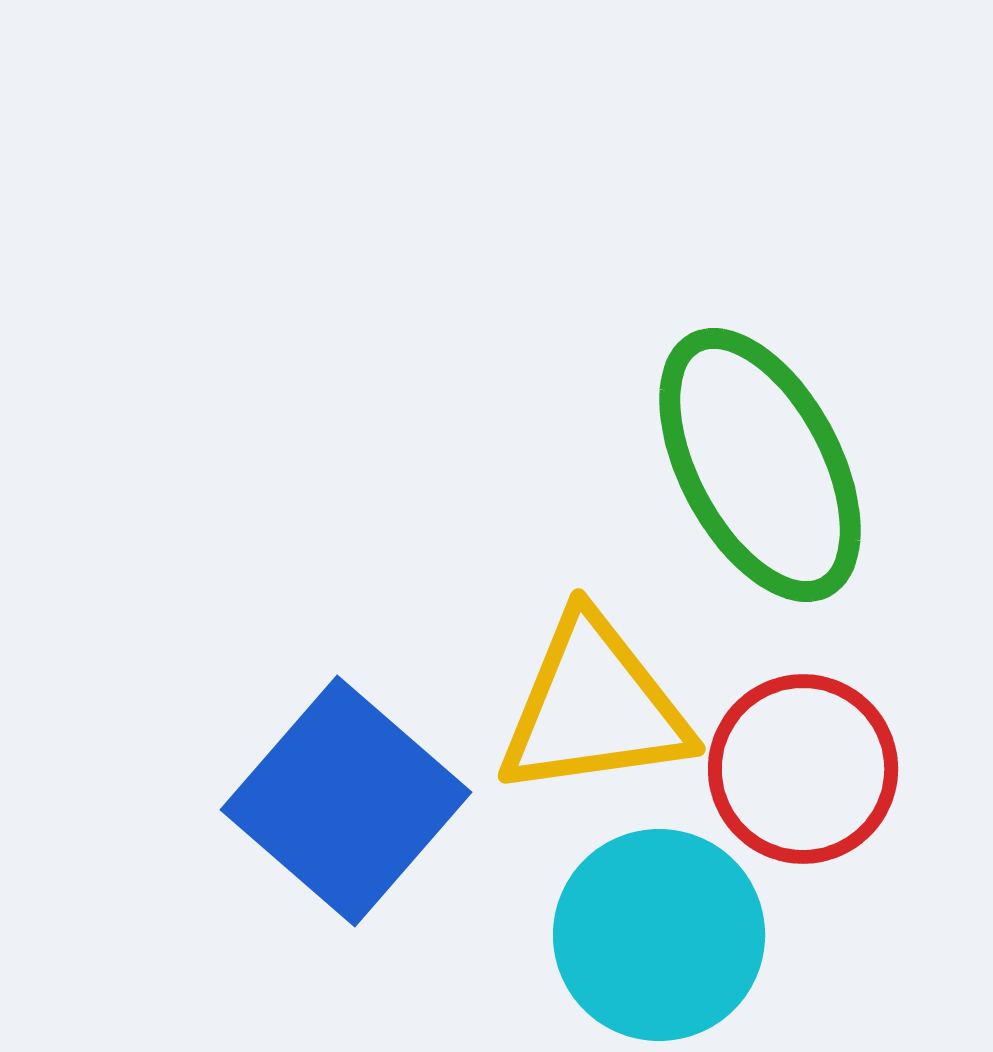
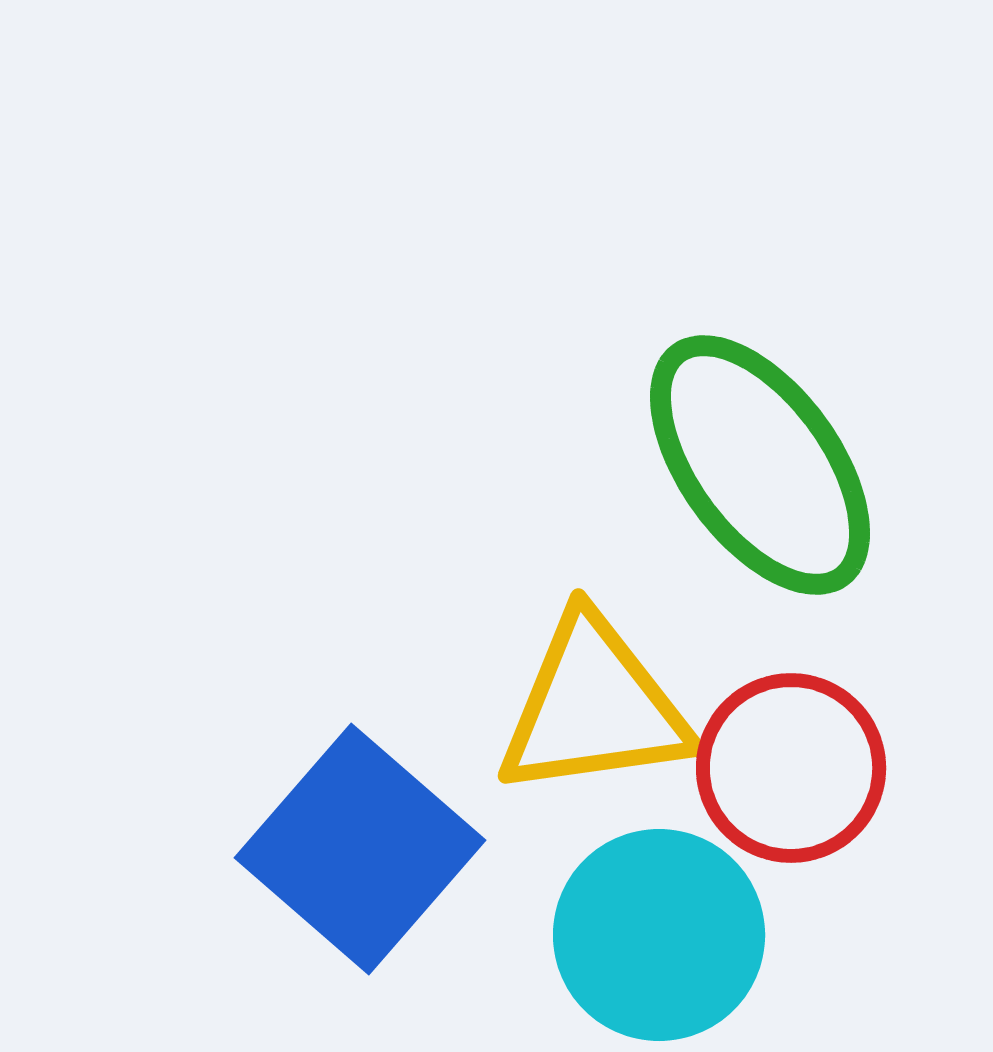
green ellipse: rotated 8 degrees counterclockwise
red circle: moved 12 px left, 1 px up
blue square: moved 14 px right, 48 px down
